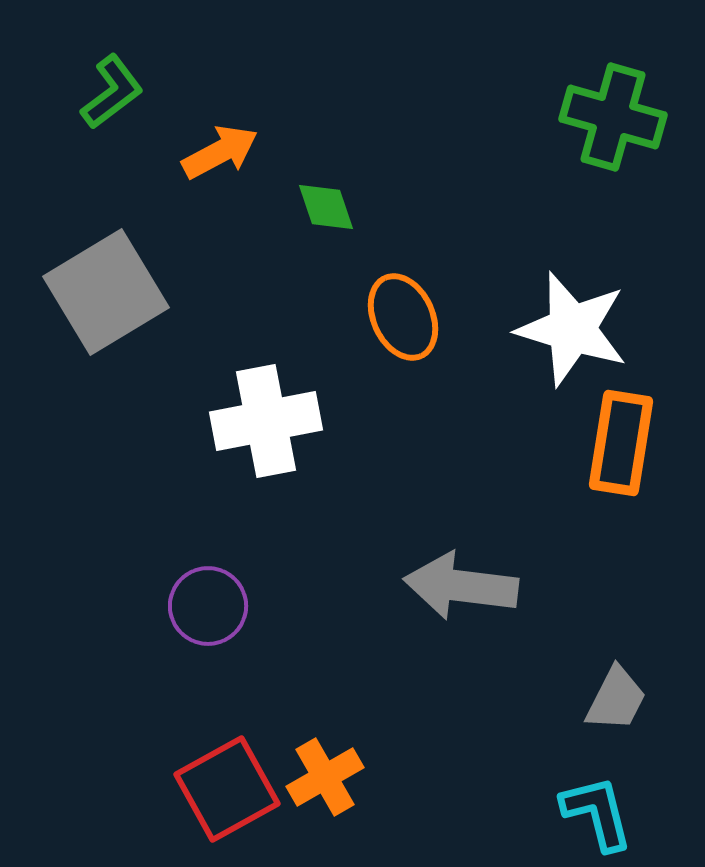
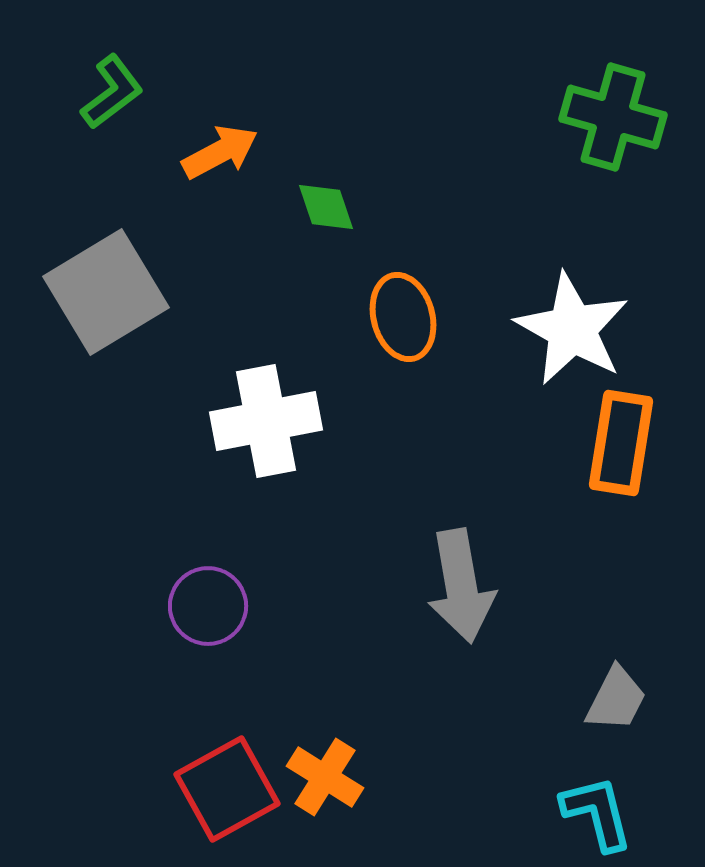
orange ellipse: rotated 10 degrees clockwise
white star: rotated 12 degrees clockwise
gray arrow: rotated 107 degrees counterclockwise
orange cross: rotated 28 degrees counterclockwise
